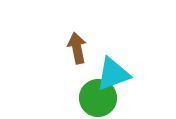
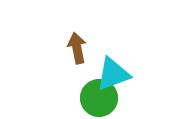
green circle: moved 1 px right
